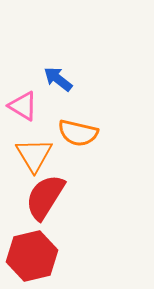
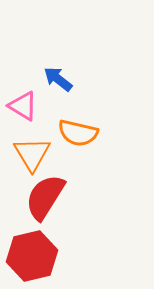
orange triangle: moved 2 px left, 1 px up
